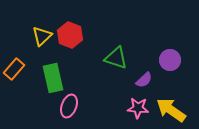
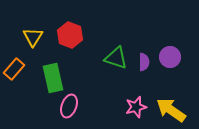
yellow triangle: moved 9 px left, 1 px down; rotated 15 degrees counterclockwise
purple circle: moved 3 px up
purple semicircle: moved 18 px up; rotated 48 degrees counterclockwise
pink star: moved 2 px left, 1 px up; rotated 20 degrees counterclockwise
